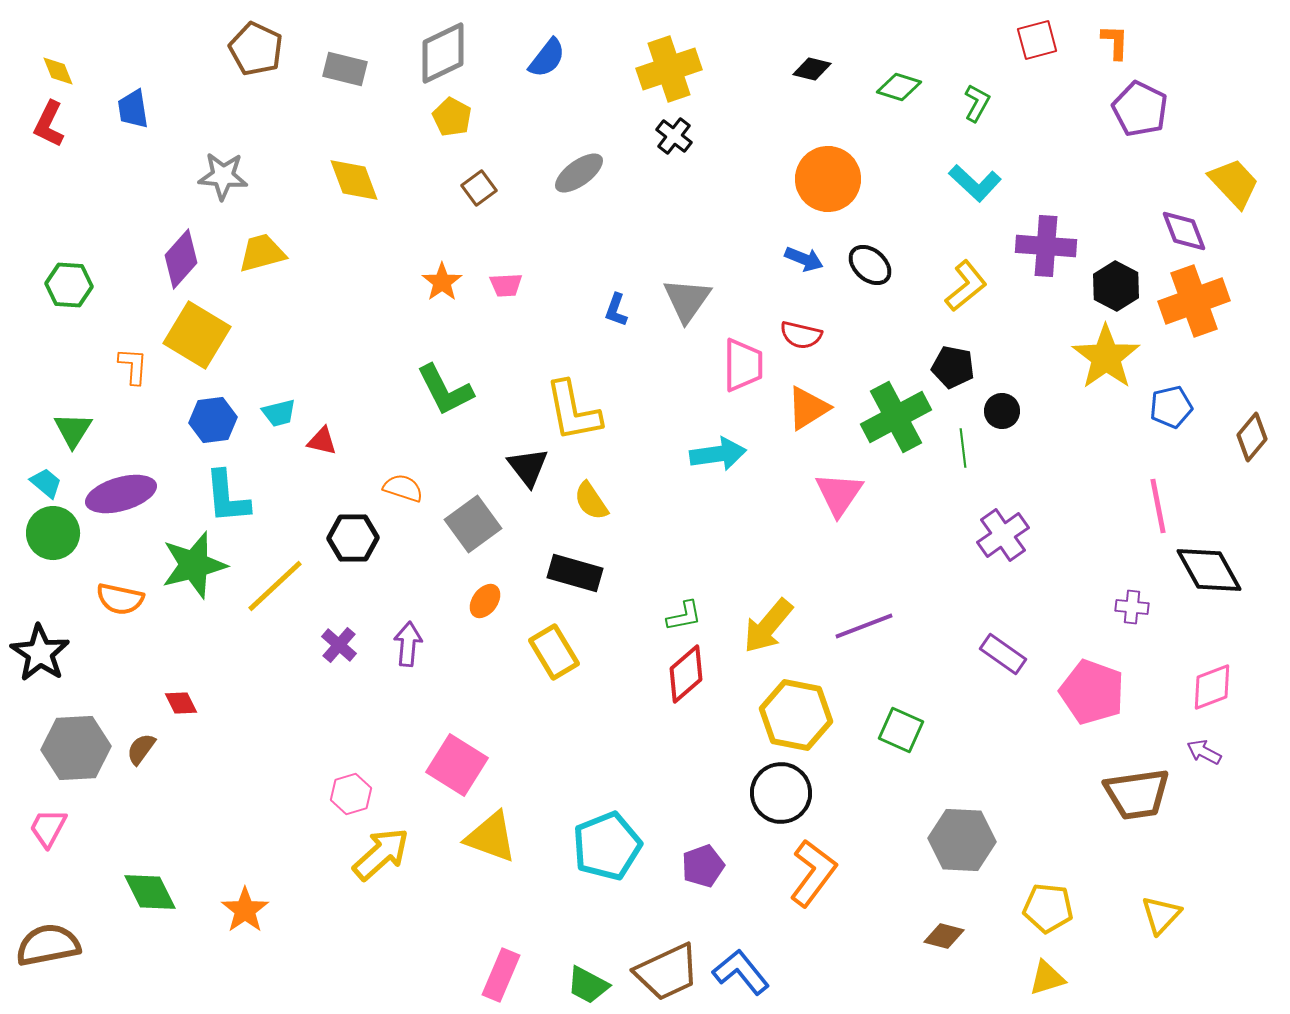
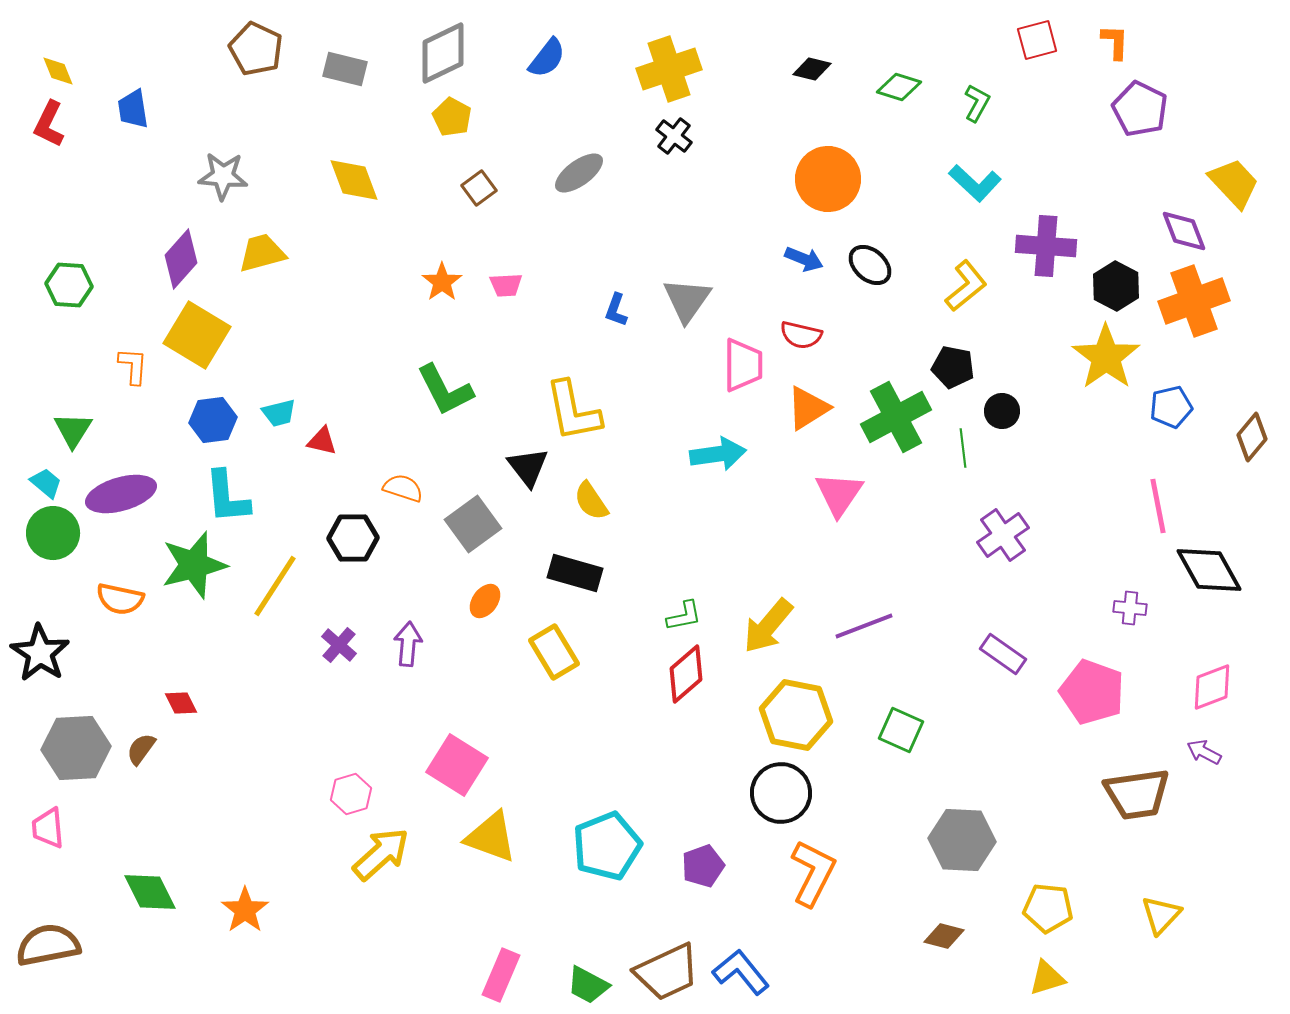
yellow line at (275, 586): rotated 14 degrees counterclockwise
purple cross at (1132, 607): moved 2 px left, 1 px down
pink trapezoid at (48, 828): rotated 33 degrees counterclockwise
orange L-shape at (813, 873): rotated 10 degrees counterclockwise
